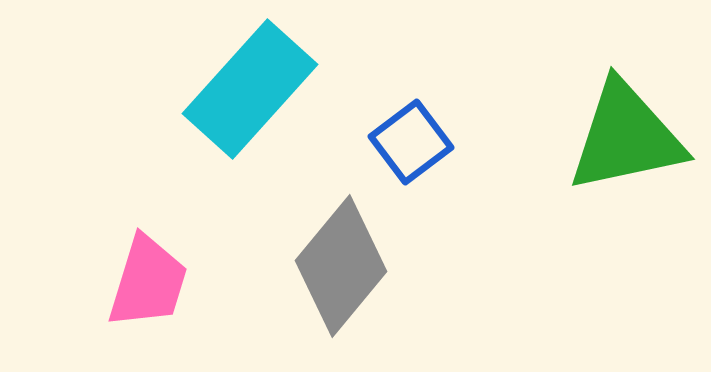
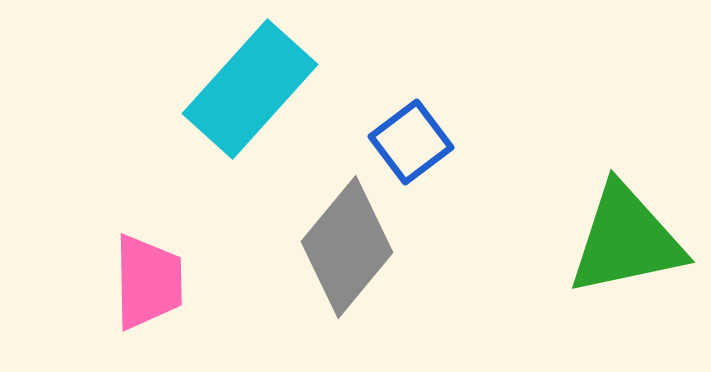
green triangle: moved 103 px down
gray diamond: moved 6 px right, 19 px up
pink trapezoid: rotated 18 degrees counterclockwise
